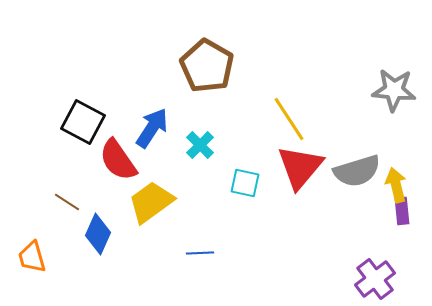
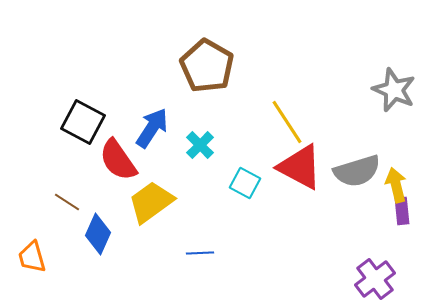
gray star: rotated 18 degrees clockwise
yellow line: moved 2 px left, 3 px down
red triangle: rotated 42 degrees counterclockwise
cyan square: rotated 16 degrees clockwise
